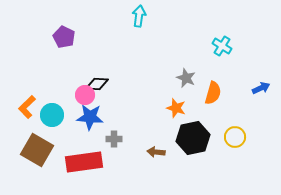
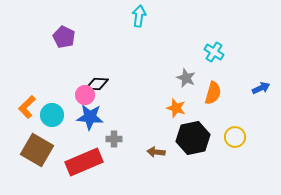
cyan cross: moved 8 px left, 6 px down
red rectangle: rotated 15 degrees counterclockwise
